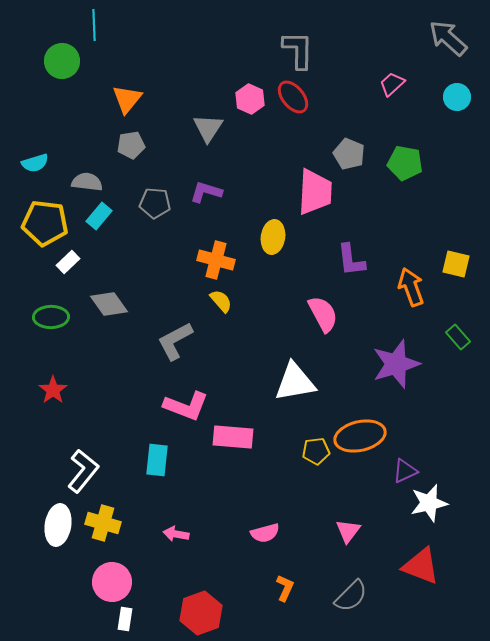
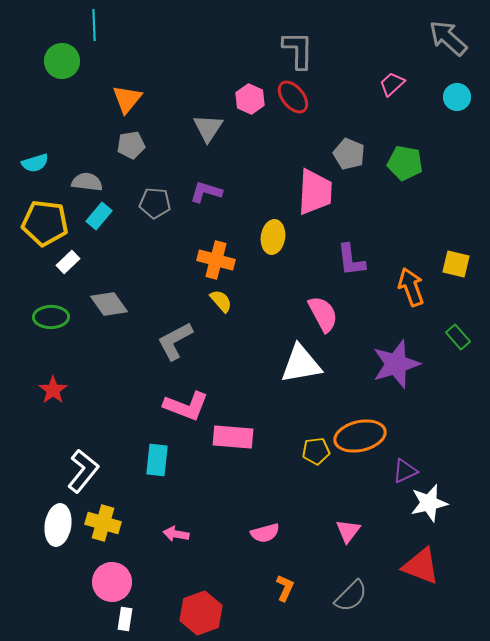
white triangle at (295, 382): moved 6 px right, 18 px up
